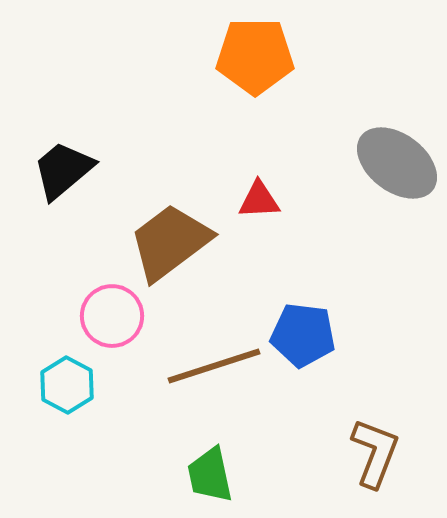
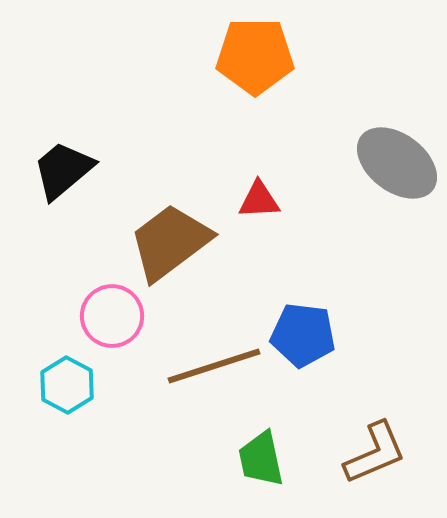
brown L-shape: rotated 46 degrees clockwise
green trapezoid: moved 51 px right, 16 px up
